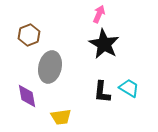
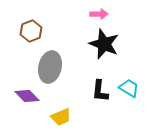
pink arrow: rotated 66 degrees clockwise
brown hexagon: moved 2 px right, 4 px up
black star: rotated 8 degrees counterclockwise
black L-shape: moved 2 px left, 1 px up
purple diamond: rotated 35 degrees counterclockwise
yellow trapezoid: rotated 15 degrees counterclockwise
